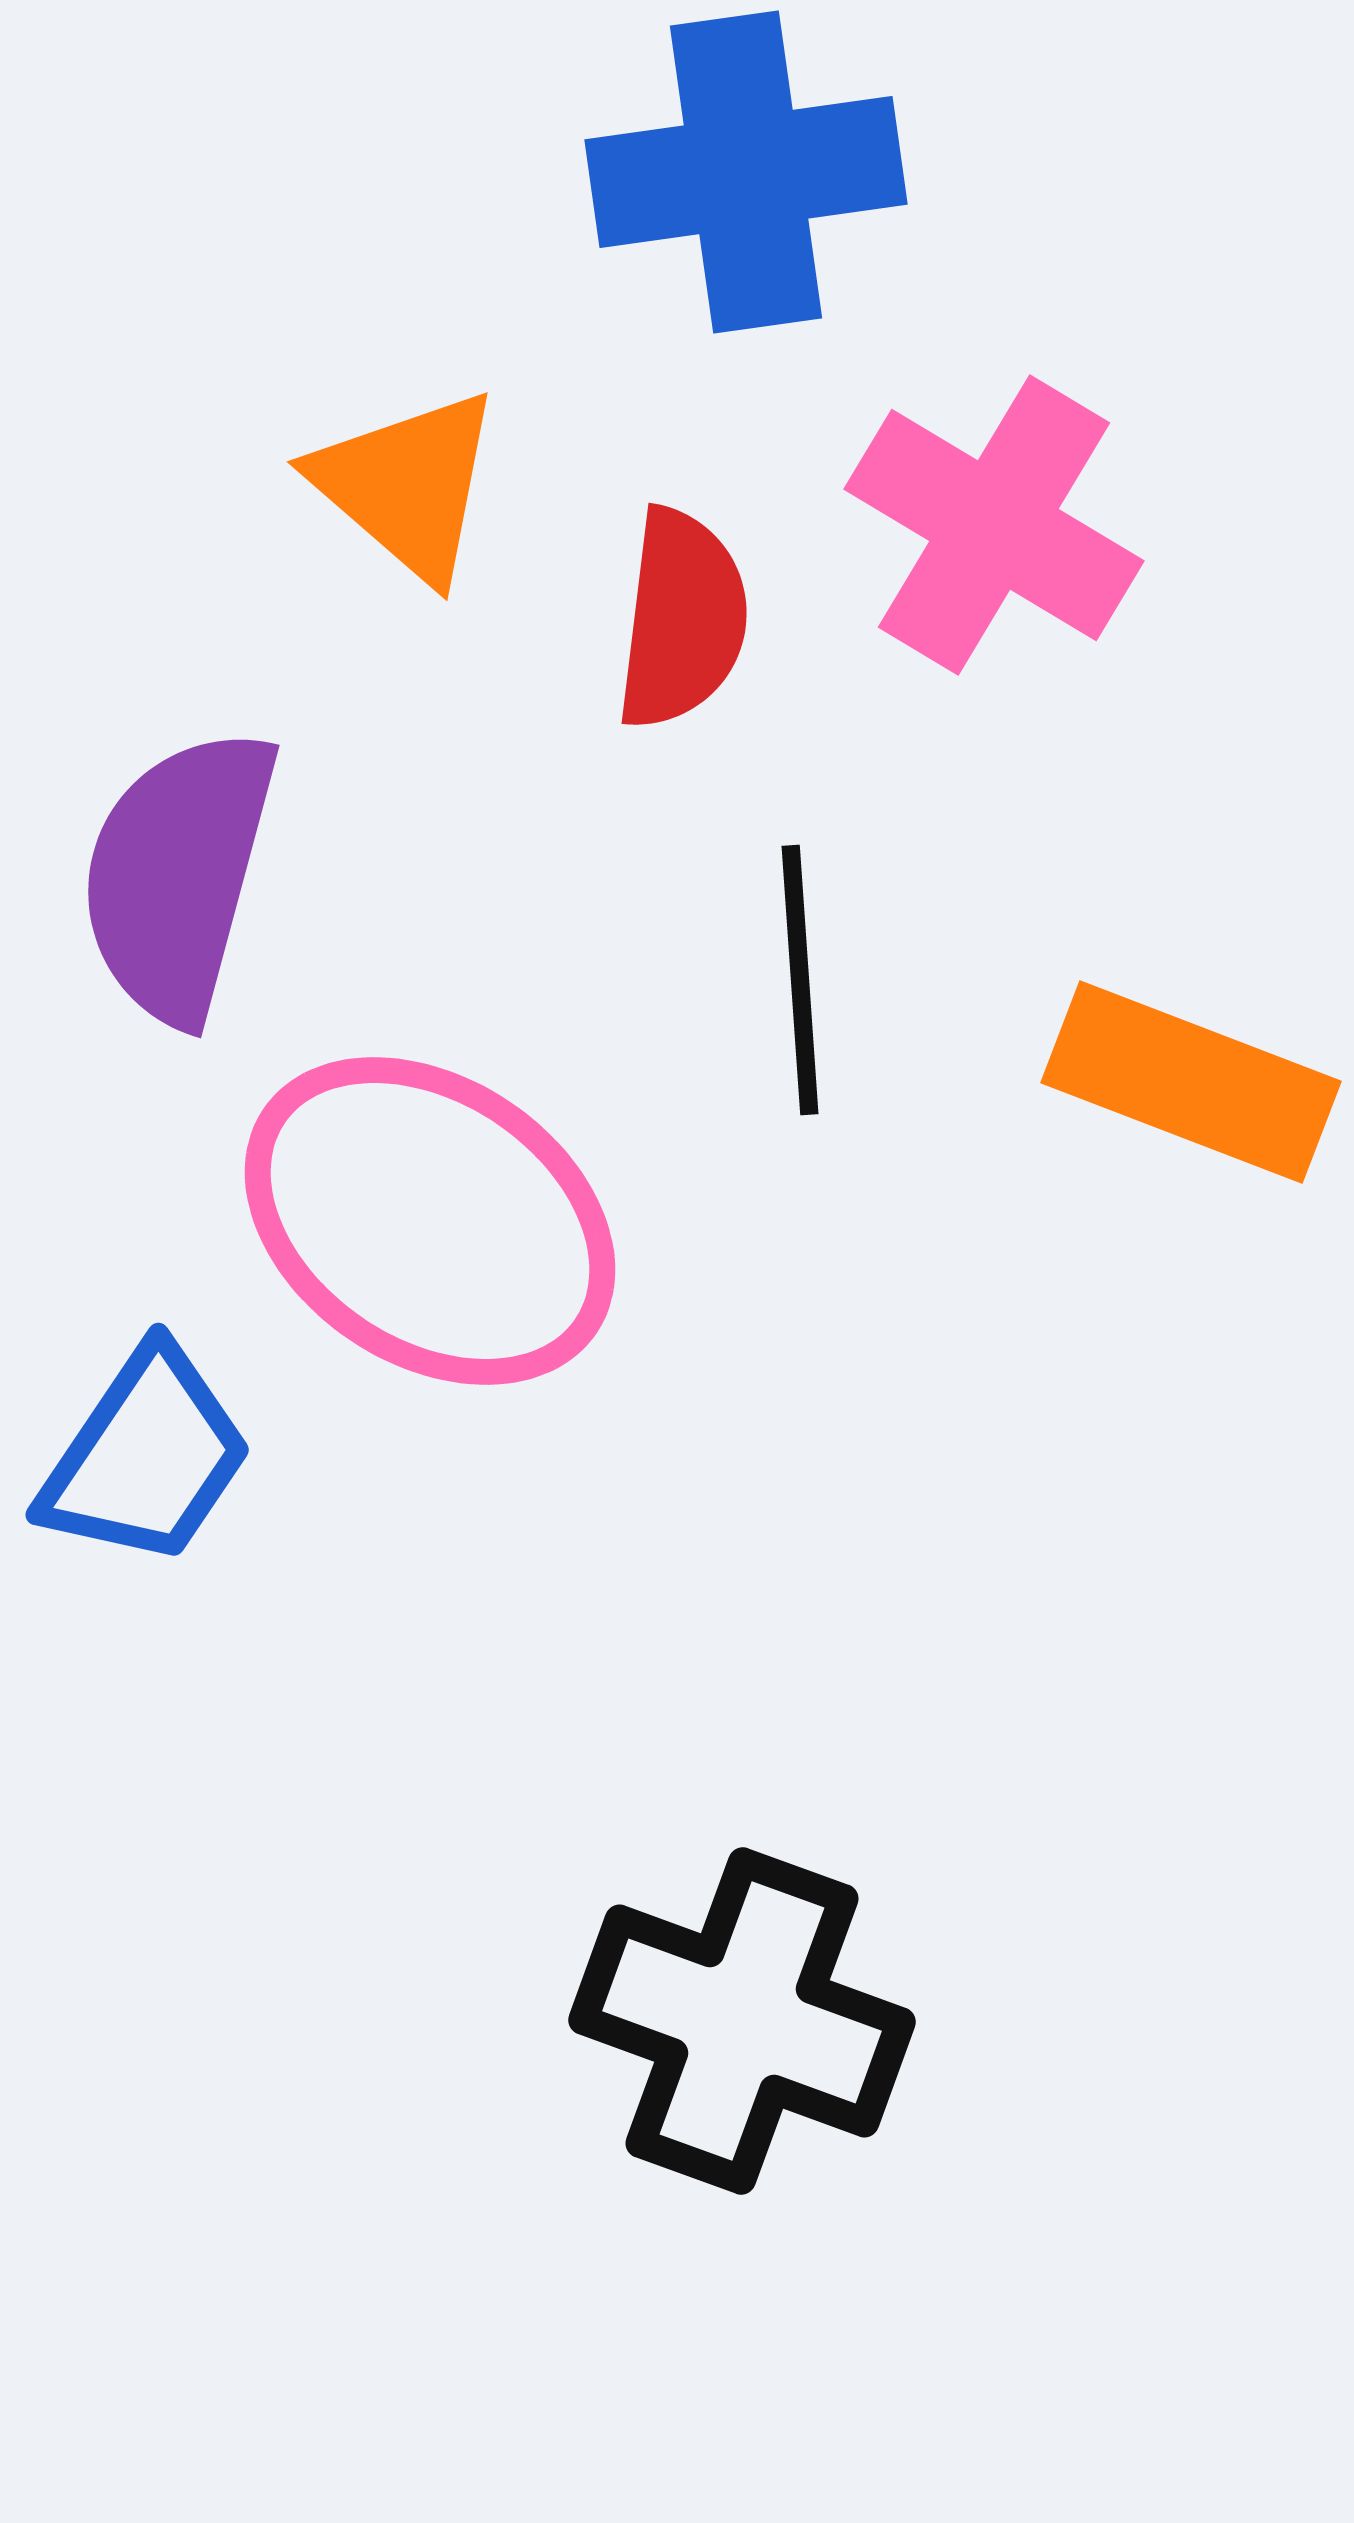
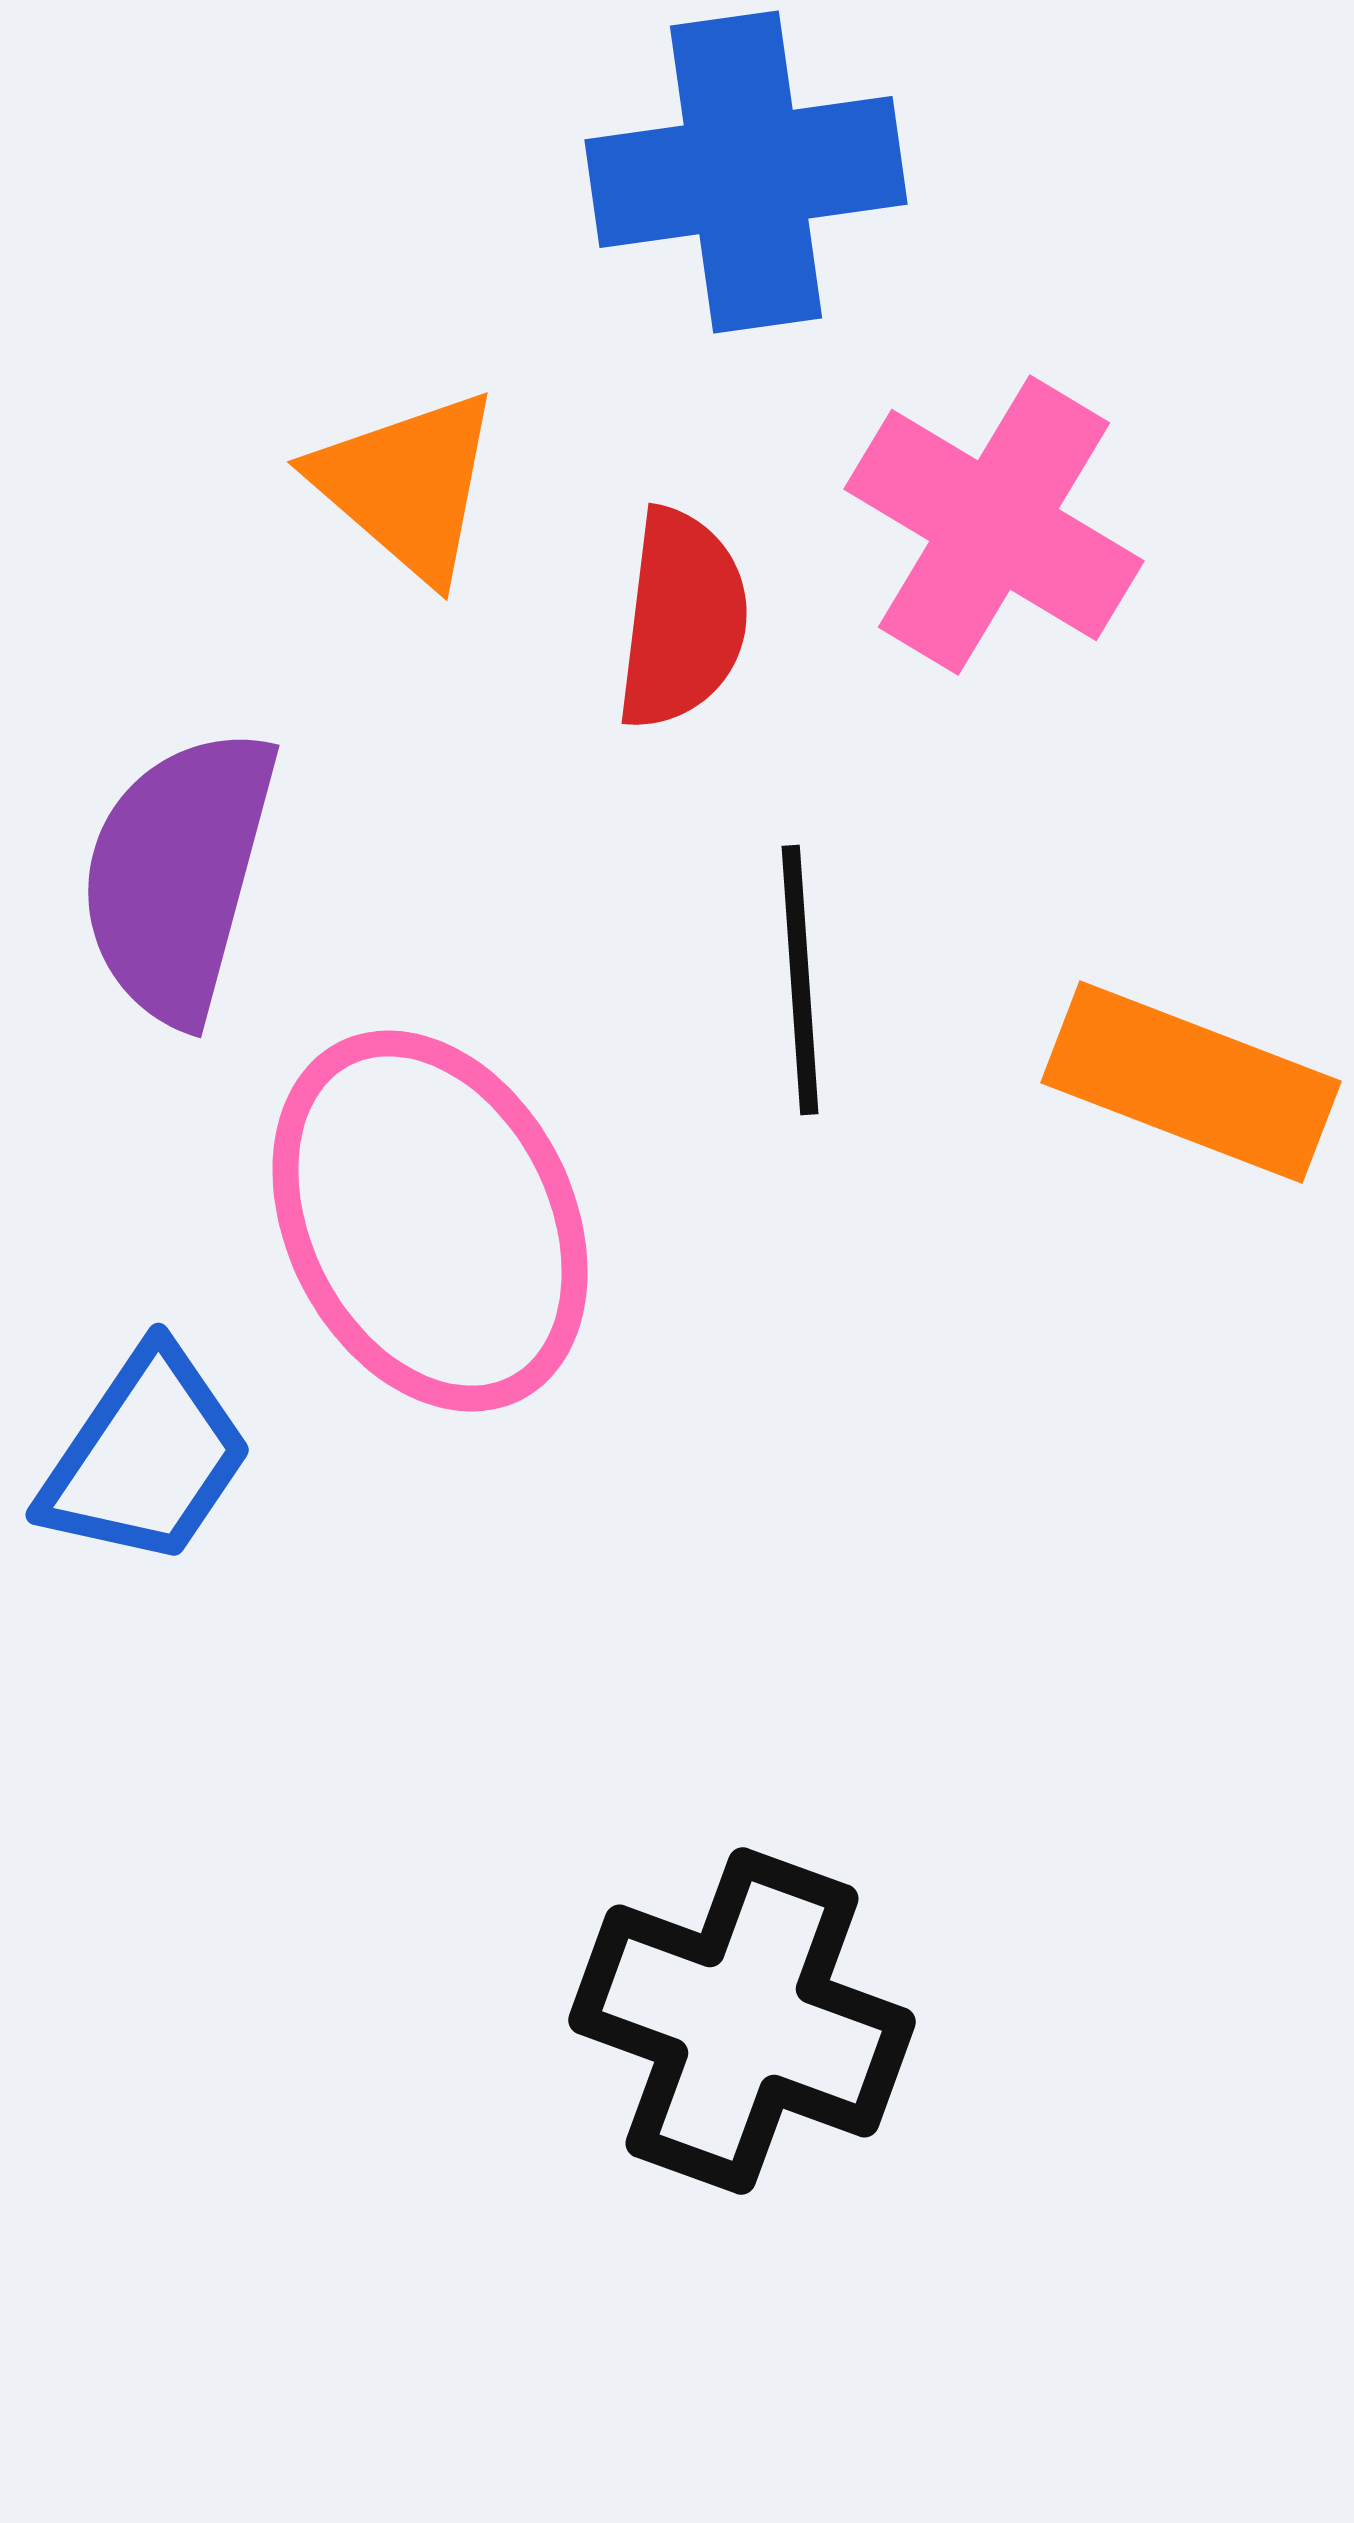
pink ellipse: rotated 29 degrees clockwise
